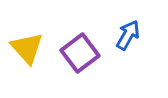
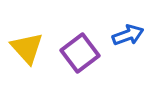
blue arrow: rotated 40 degrees clockwise
